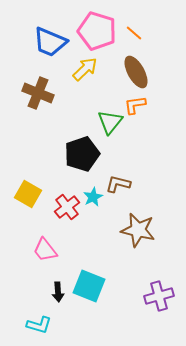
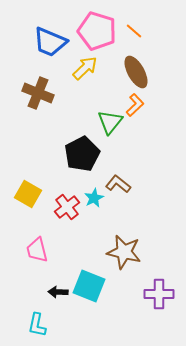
orange line: moved 2 px up
yellow arrow: moved 1 px up
orange L-shape: rotated 145 degrees clockwise
black pentagon: rotated 8 degrees counterclockwise
brown L-shape: rotated 25 degrees clockwise
cyan star: moved 1 px right, 1 px down
brown star: moved 14 px left, 22 px down
pink trapezoid: moved 8 px left; rotated 24 degrees clockwise
black arrow: rotated 96 degrees clockwise
purple cross: moved 2 px up; rotated 16 degrees clockwise
cyan L-shape: moved 2 px left; rotated 85 degrees clockwise
